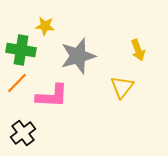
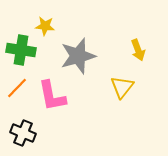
orange line: moved 5 px down
pink L-shape: rotated 76 degrees clockwise
black cross: rotated 30 degrees counterclockwise
